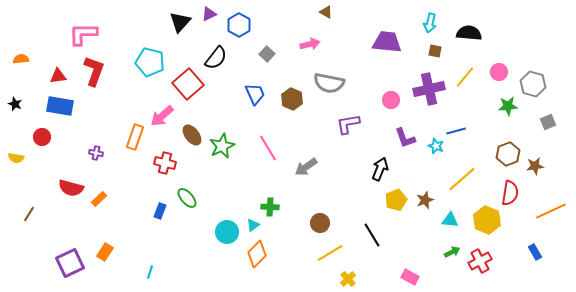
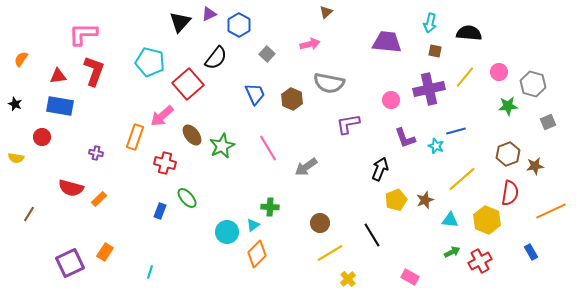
brown triangle at (326, 12): rotated 48 degrees clockwise
orange semicircle at (21, 59): rotated 49 degrees counterclockwise
blue rectangle at (535, 252): moved 4 px left
